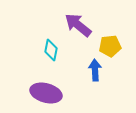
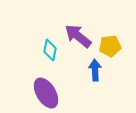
purple arrow: moved 11 px down
cyan diamond: moved 1 px left
purple ellipse: rotated 44 degrees clockwise
